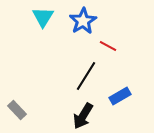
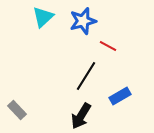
cyan triangle: rotated 15 degrees clockwise
blue star: rotated 16 degrees clockwise
black arrow: moved 2 px left
